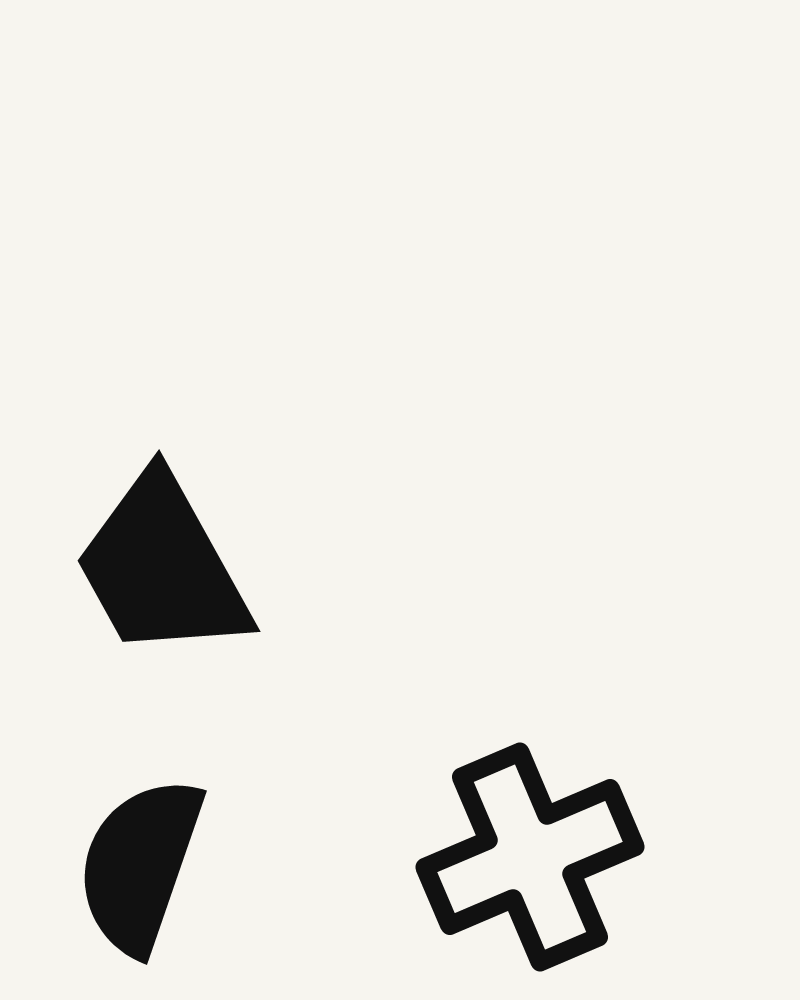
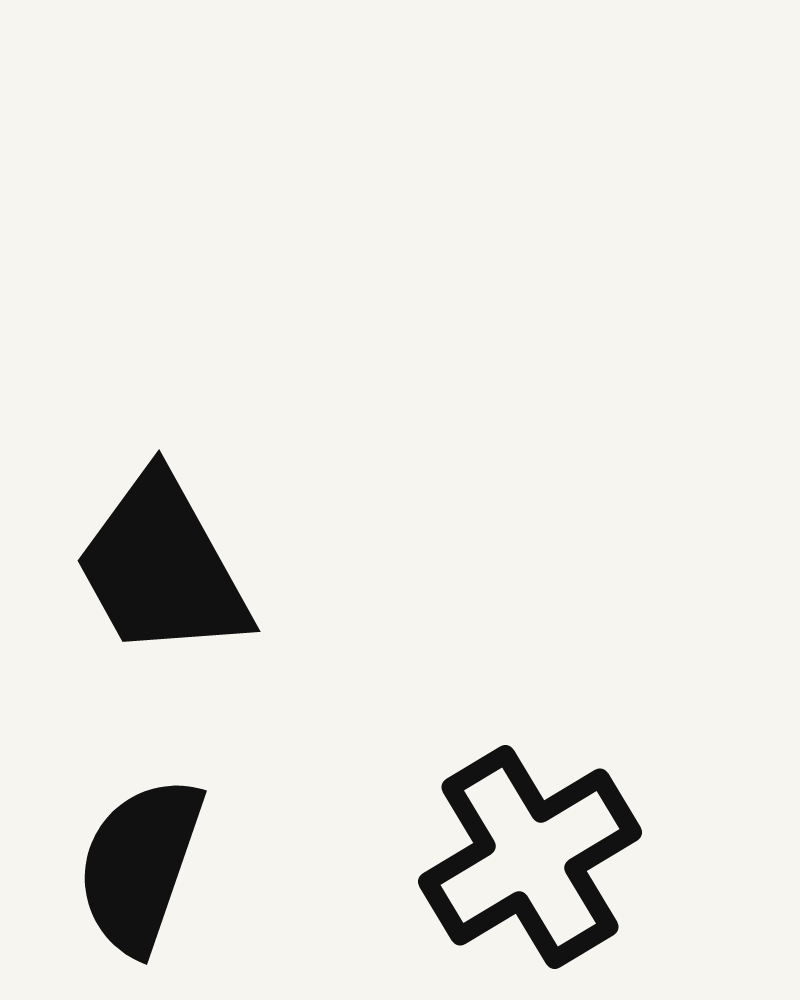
black cross: rotated 8 degrees counterclockwise
